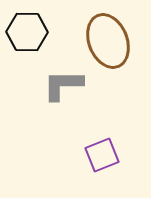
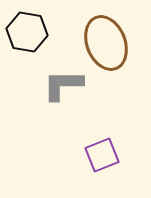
black hexagon: rotated 9 degrees clockwise
brown ellipse: moved 2 px left, 2 px down
